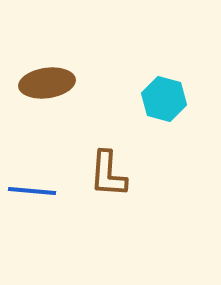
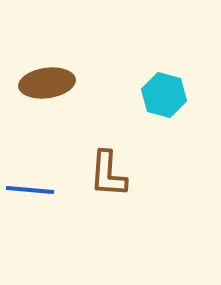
cyan hexagon: moved 4 px up
blue line: moved 2 px left, 1 px up
